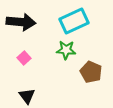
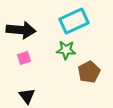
black arrow: moved 8 px down
pink square: rotated 24 degrees clockwise
brown pentagon: moved 2 px left; rotated 20 degrees clockwise
